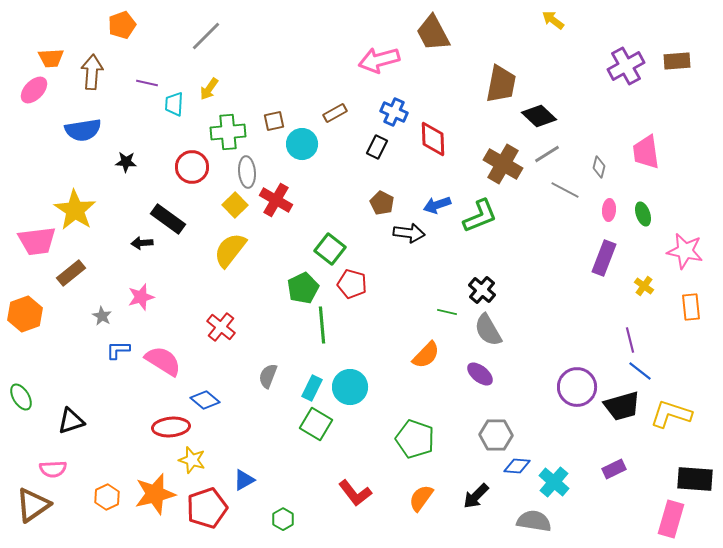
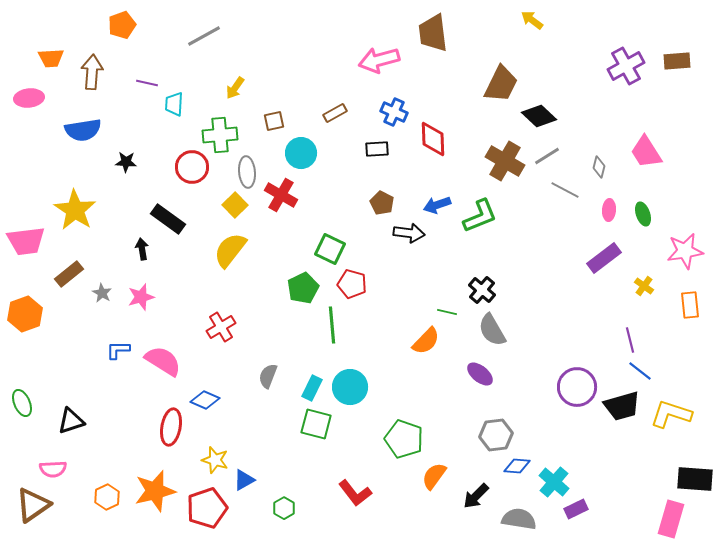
yellow arrow at (553, 20): moved 21 px left
brown trapezoid at (433, 33): rotated 21 degrees clockwise
gray line at (206, 36): moved 2 px left; rotated 16 degrees clockwise
brown trapezoid at (501, 84): rotated 15 degrees clockwise
yellow arrow at (209, 89): moved 26 px right, 1 px up
pink ellipse at (34, 90): moved 5 px left, 8 px down; rotated 40 degrees clockwise
green cross at (228, 132): moved 8 px left, 3 px down
cyan circle at (302, 144): moved 1 px left, 9 px down
black rectangle at (377, 147): moved 2 px down; rotated 60 degrees clockwise
pink trapezoid at (646, 152): rotated 24 degrees counterclockwise
gray line at (547, 154): moved 2 px down
brown cross at (503, 164): moved 2 px right, 3 px up
red cross at (276, 200): moved 5 px right, 5 px up
pink trapezoid at (37, 241): moved 11 px left
black arrow at (142, 243): moved 6 px down; rotated 85 degrees clockwise
green square at (330, 249): rotated 12 degrees counterclockwise
pink star at (685, 251): rotated 21 degrees counterclockwise
purple rectangle at (604, 258): rotated 32 degrees clockwise
brown rectangle at (71, 273): moved 2 px left, 1 px down
orange rectangle at (691, 307): moved 1 px left, 2 px up
gray star at (102, 316): moved 23 px up
green line at (322, 325): moved 10 px right
red cross at (221, 327): rotated 20 degrees clockwise
gray semicircle at (488, 330): moved 4 px right
orange semicircle at (426, 355): moved 14 px up
green ellipse at (21, 397): moved 1 px right, 6 px down; rotated 8 degrees clockwise
blue diamond at (205, 400): rotated 16 degrees counterclockwise
green square at (316, 424): rotated 16 degrees counterclockwise
red ellipse at (171, 427): rotated 75 degrees counterclockwise
gray hexagon at (496, 435): rotated 8 degrees counterclockwise
green pentagon at (415, 439): moved 11 px left
yellow star at (192, 460): moved 23 px right
purple rectangle at (614, 469): moved 38 px left, 40 px down
orange star at (155, 494): moved 3 px up
orange semicircle at (421, 498): moved 13 px right, 22 px up
green hexagon at (283, 519): moved 1 px right, 11 px up
gray semicircle at (534, 521): moved 15 px left, 2 px up
